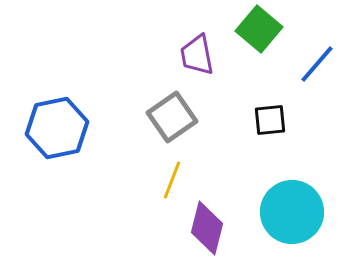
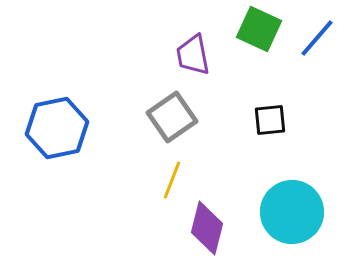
green square: rotated 15 degrees counterclockwise
purple trapezoid: moved 4 px left
blue line: moved 26 px up
